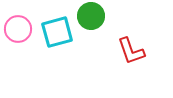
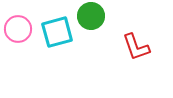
red L-shape: moved 5 px right, 4 px up
